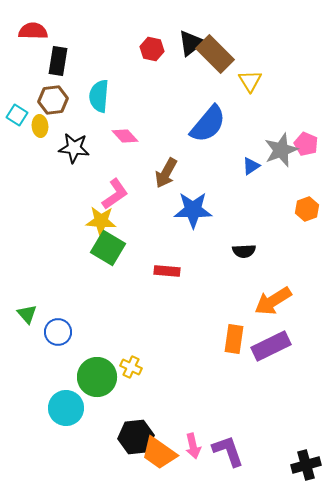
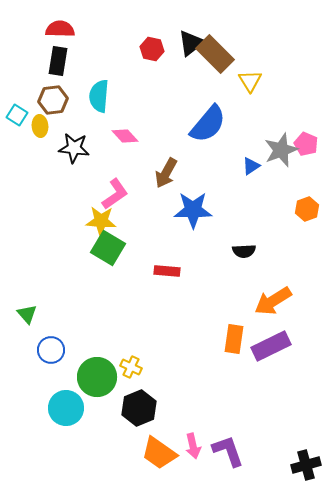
red semicircle: moved 27 px right, 2 px up
blue circle: moved 7 px left, 18 px down
black hexagon: moved 3 px right, 29 px up; rotated 16 degrees counterclockwise
